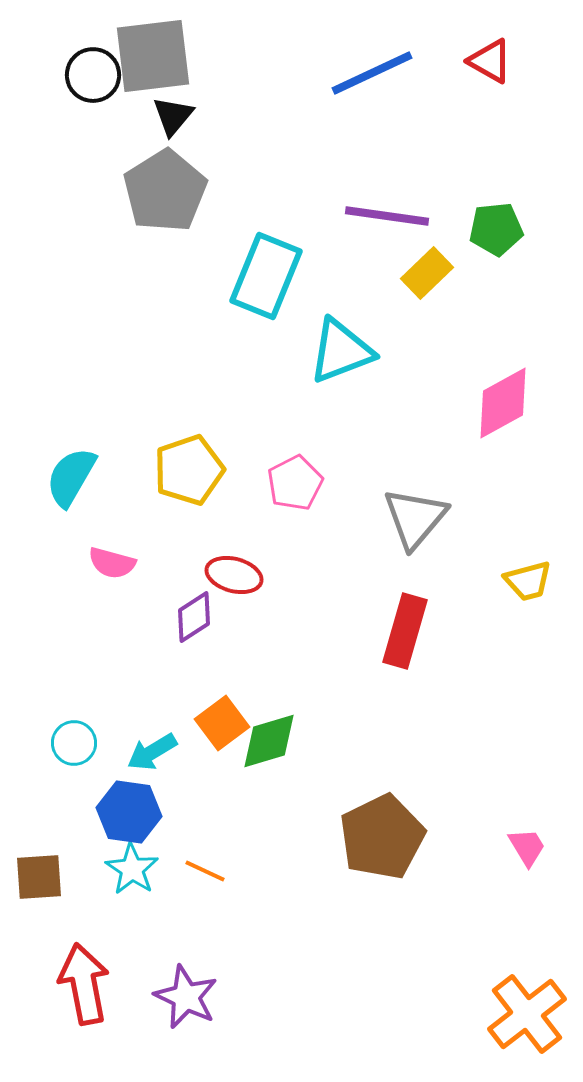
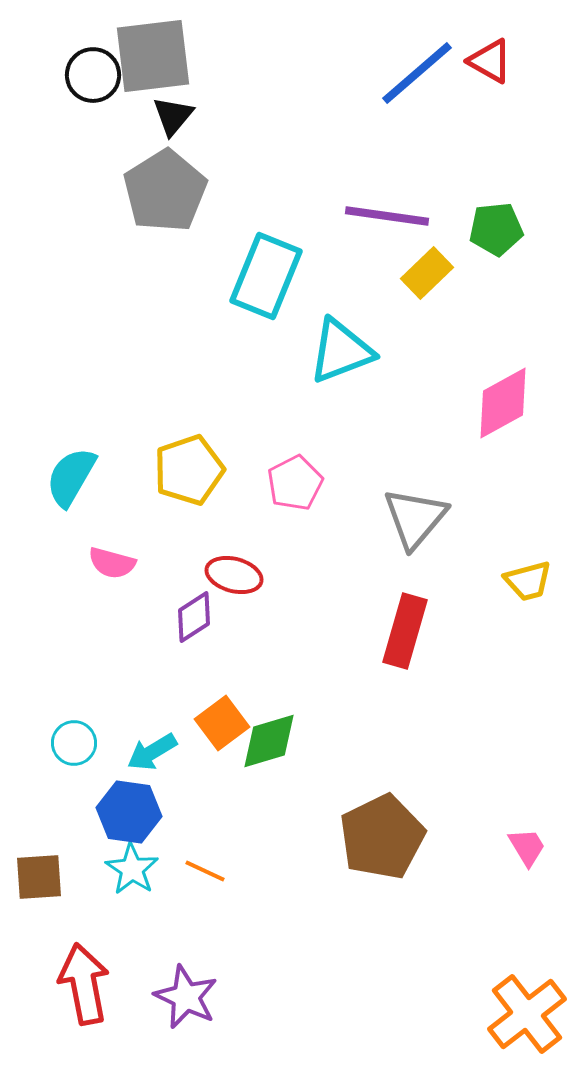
blue line: moved 45 px right; rotated 16 degrees counterclockwise
